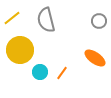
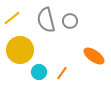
gray circle: moved 29 px left
orange ellipse: moved 1 px left, 2 px up
cyan circle: moved 1 px left
